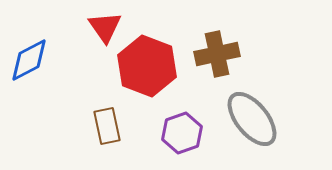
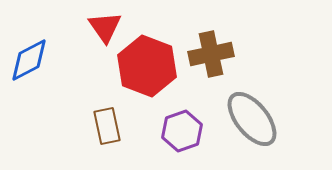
brown cross: moved 6 px left
purple hexagon: moved 2 px up
